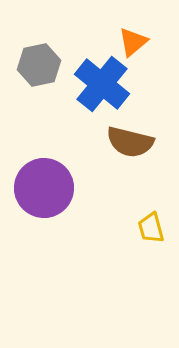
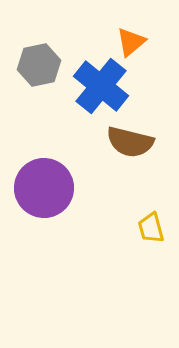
orange triangle: moved 2 px left
blue cross: moved 1 px left, 2 px down
